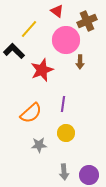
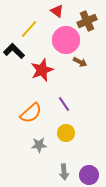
brown arrow: rotated 64 degrees counterclockwise
purple line: moved 1 px right; rotated 42 degrees counterclockwise
